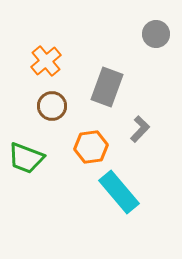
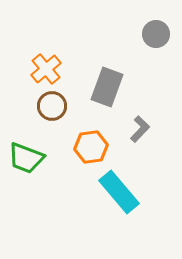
orange cross: moved 8 px down
